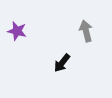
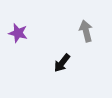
purple star: moved 1 px right, 2 px down
